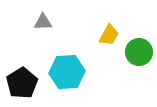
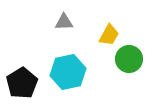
gray triangle: moved 21 px right
green circle: moved 10 px left, 7 px down
cyan hexagon: moved 1 px right; rotated 8 degrees counterclockwise
